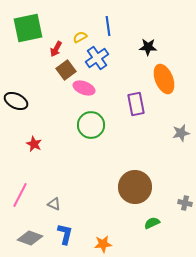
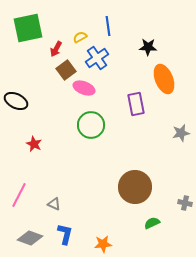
pink line: moved 1 px left
